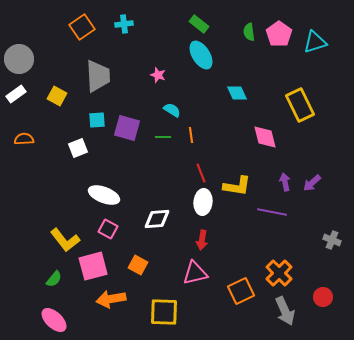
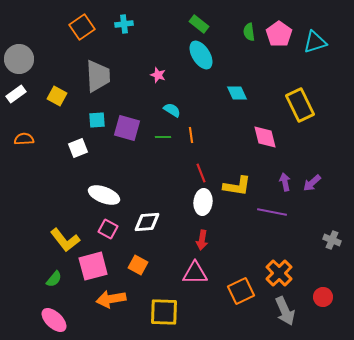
white diamond at (157, 219): moved 10 px left, 3 px down
pink triangle at (195, 273): rotated 12 degrees clockwise
